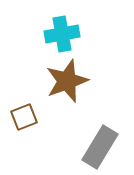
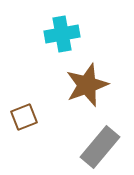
brown star: moved 20 px right, 4 px down
gray rectangle: rotated 9 degrees clockwise
